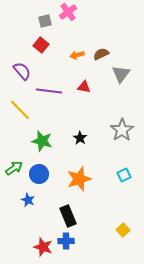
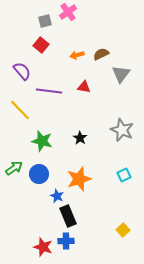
gray star: rotated 15 degrees counterclockwise
blue star: moved 29 px right, 4 px up
